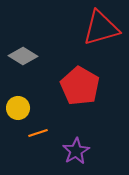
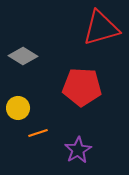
red pentagon: moved 2 px right, 1 px down; rotated 27 degrees counterclockwise
purple star: moved 2 px right, 1 px up
